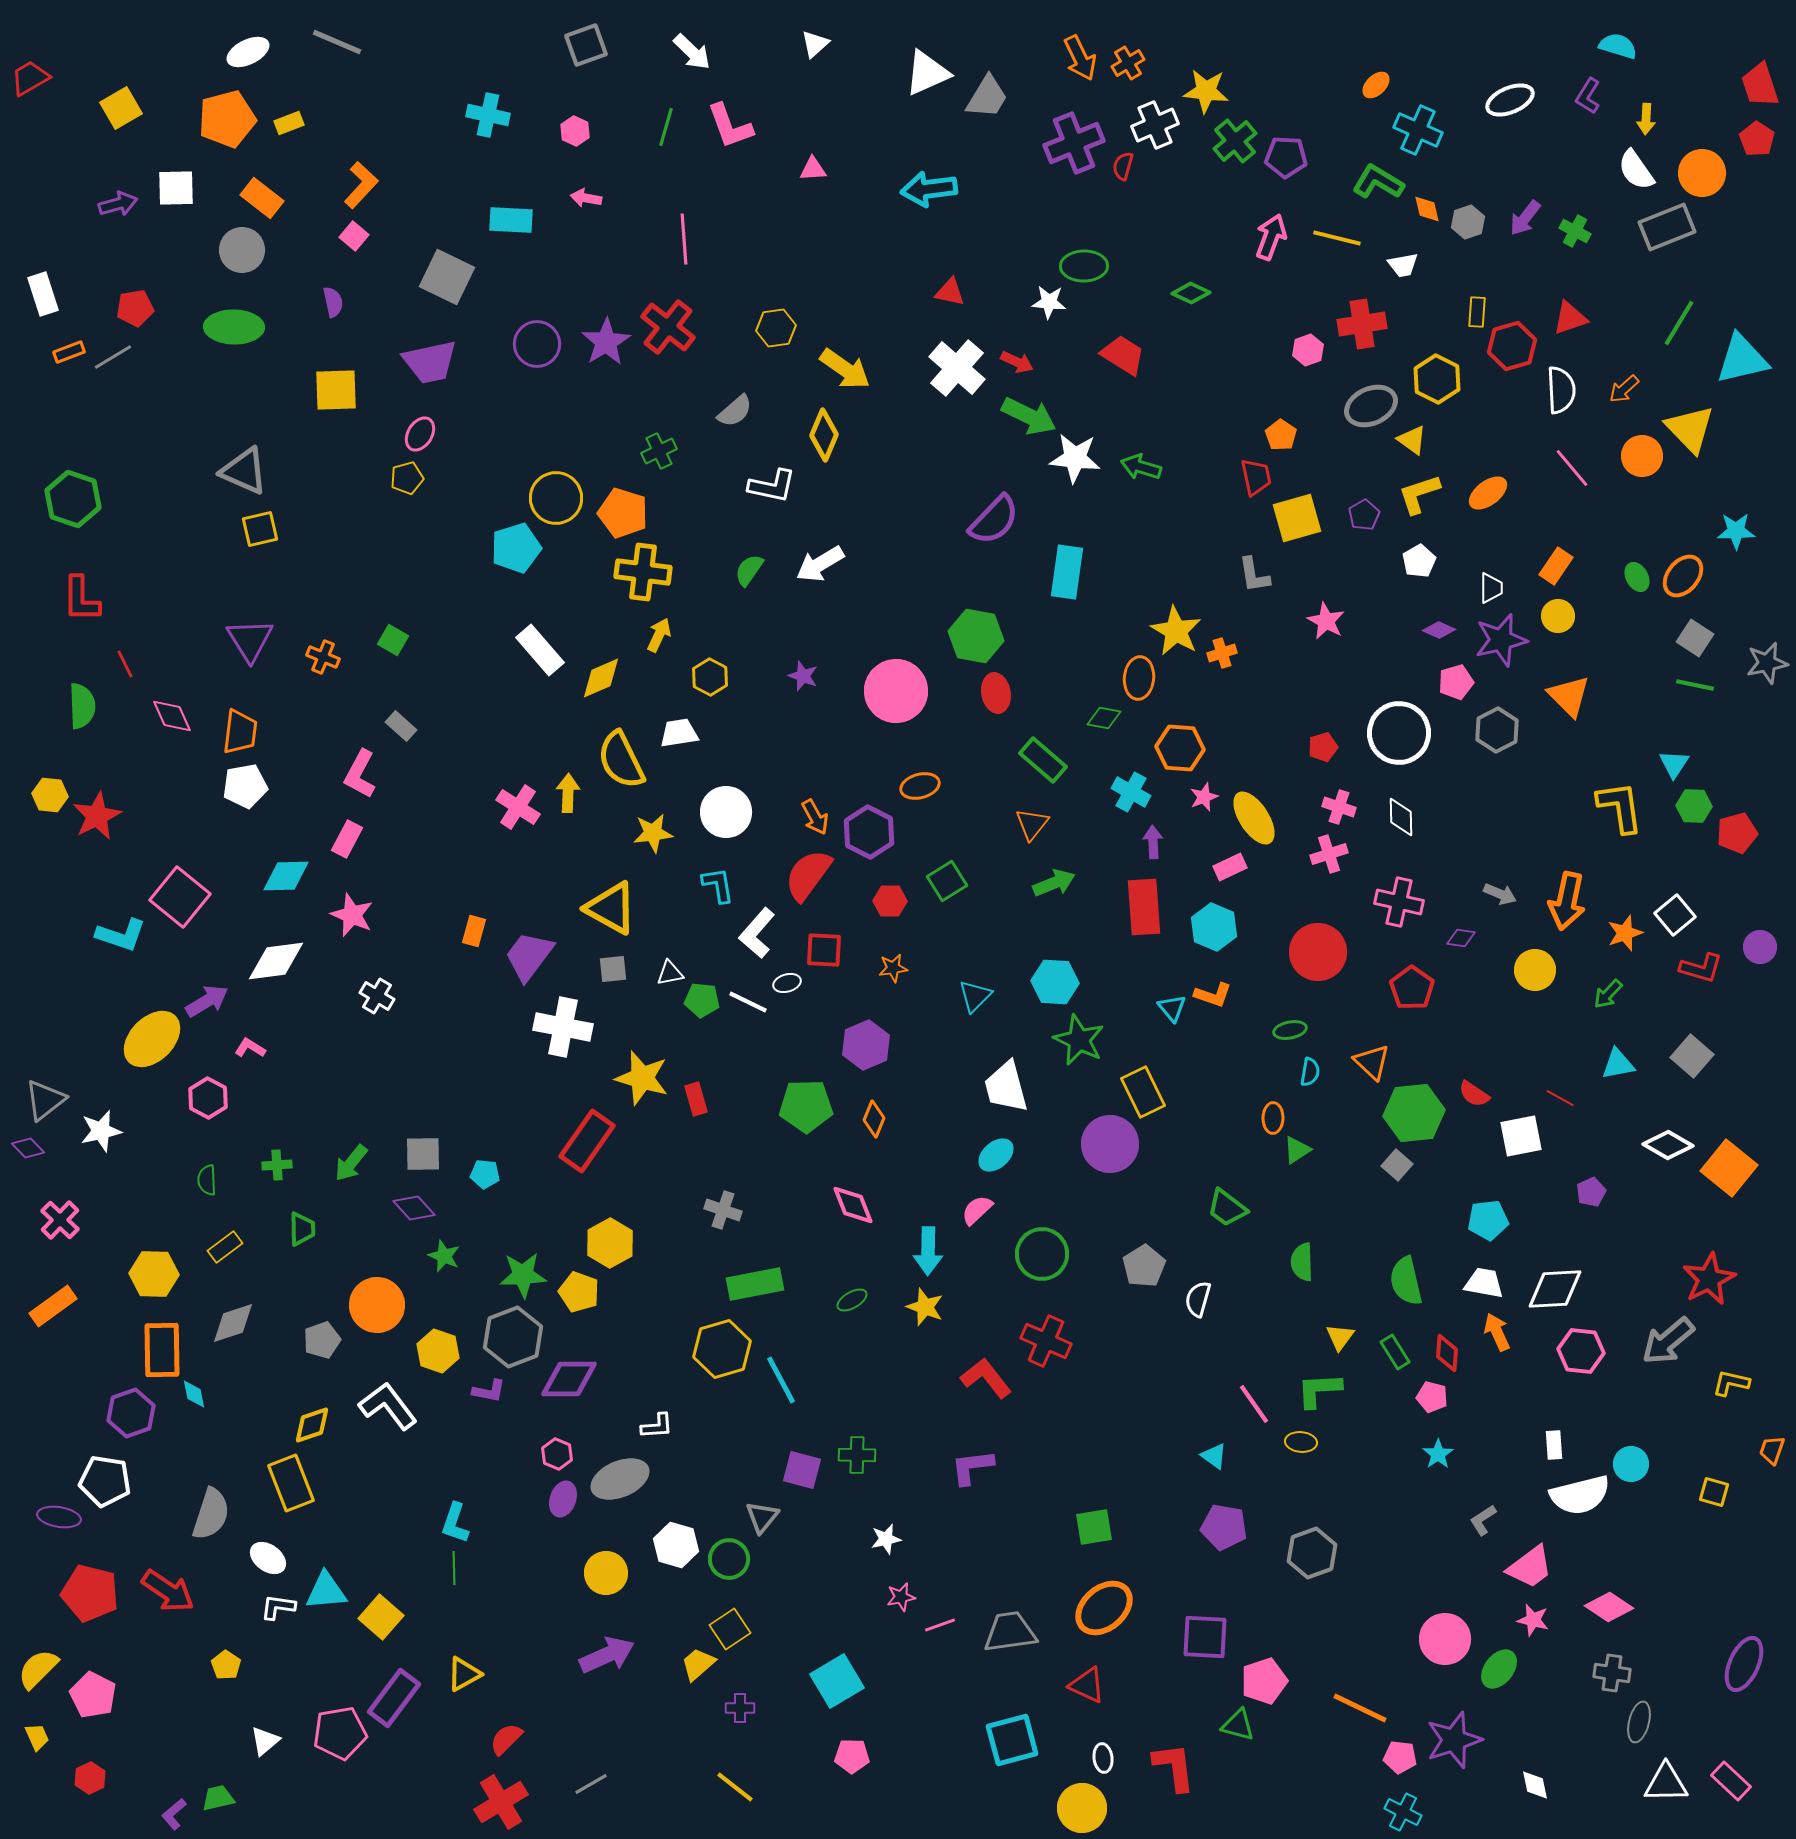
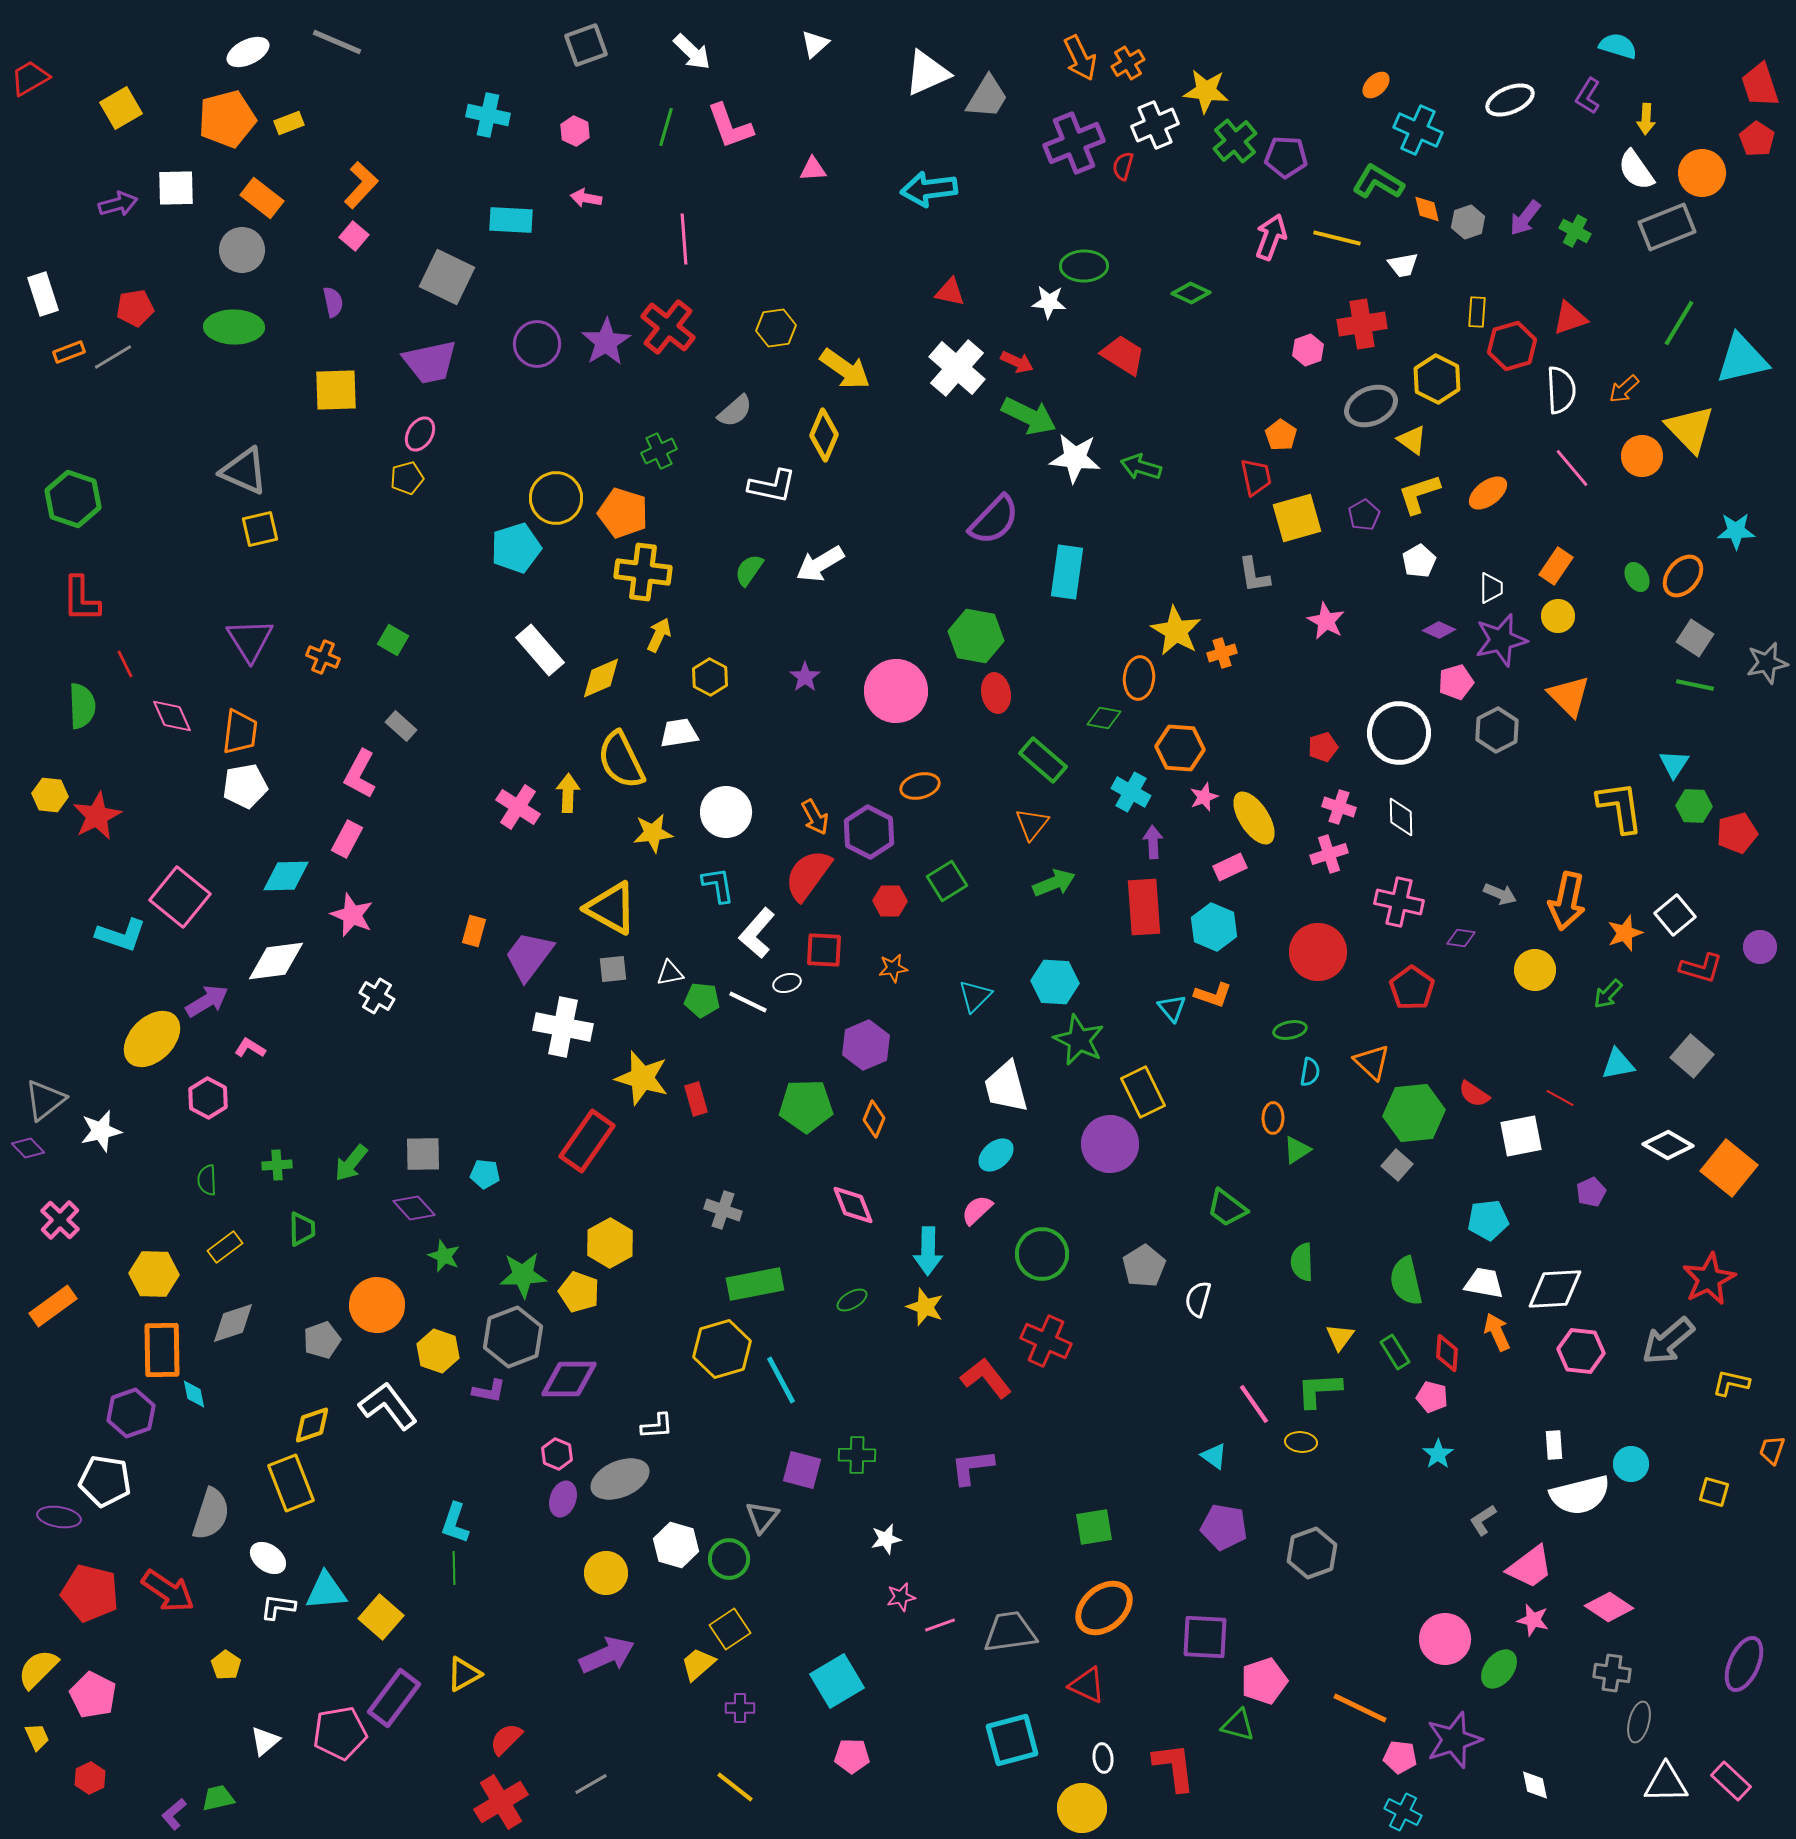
purple star at (803, 676): moved 2 px right, 1 px down; rotated 16 degrees clockwise
